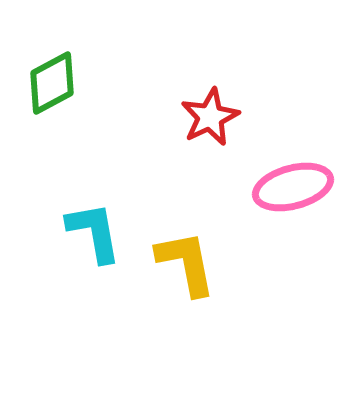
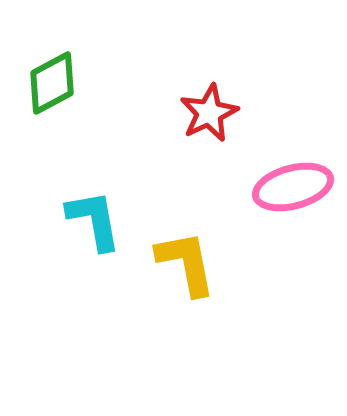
red star: moved 1 px left, 4 px up
cyan L-shape: moved 12 px up
